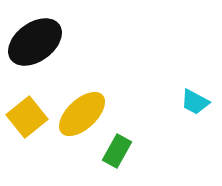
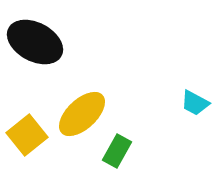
black ellipse: rotated 64 degrees clockwise
cyan trapezoid: moved 1 px down
yellow square: moved 18 px down
